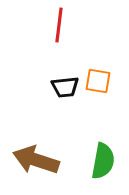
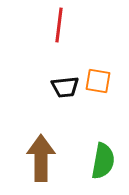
brown arrow: moved 5 px right, 2 px up; rotated 72 degrees clockwise
